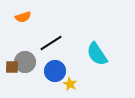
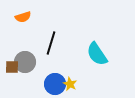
black line: rotated 40 degrees counterclockwise
blue circle: moved 13 px down
